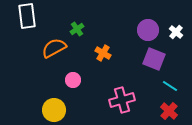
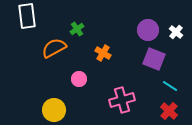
pink circle: moved 6 px right, 1 px up
